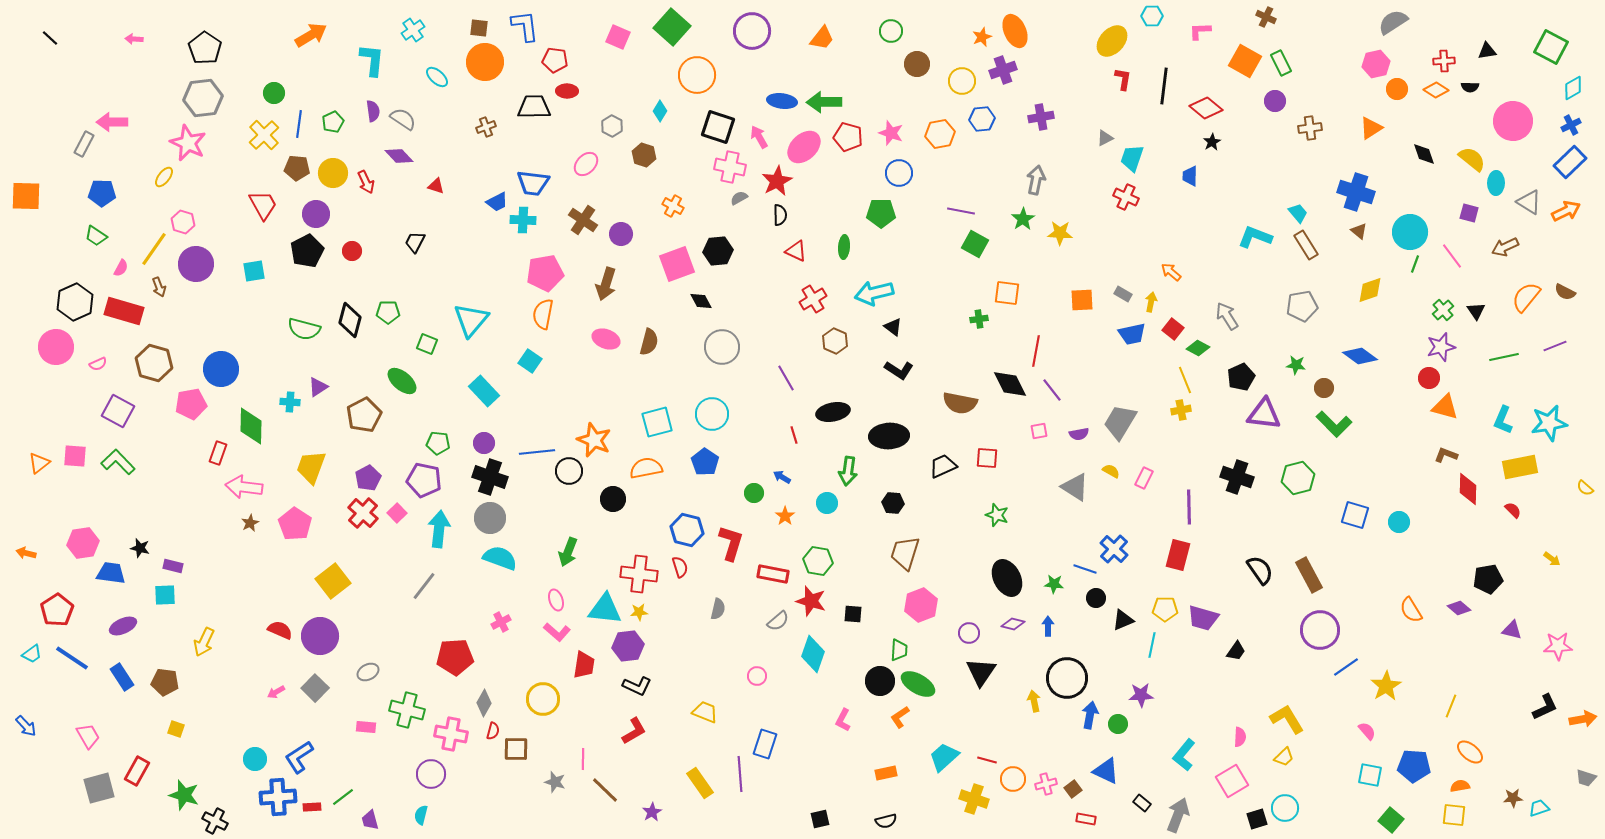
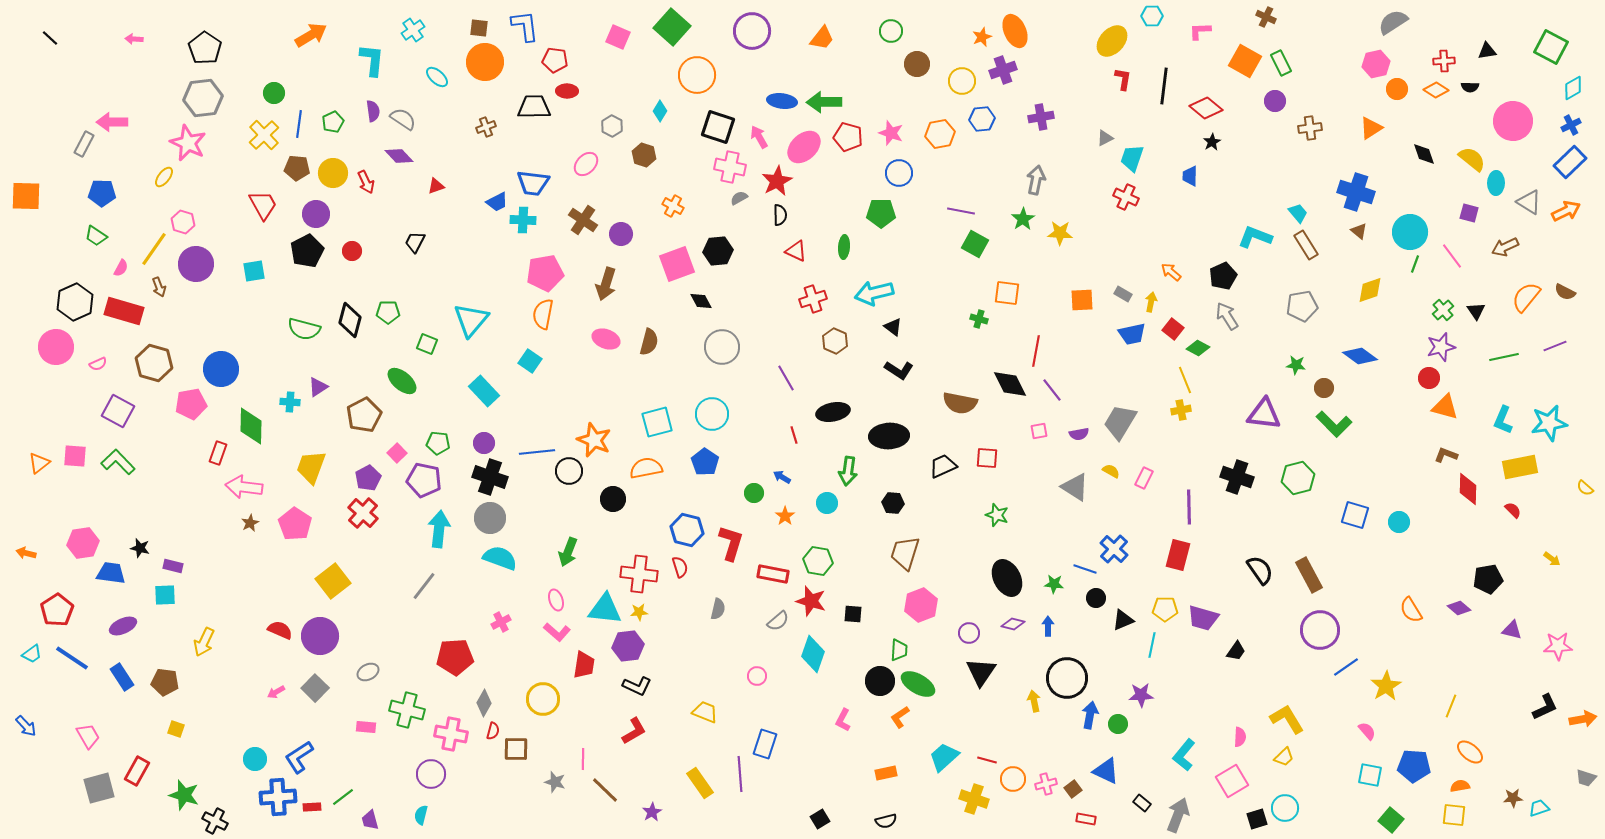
red triangle at (436, 186): rotated 36 degrees counterclockwise
red cross at (813, 299): rotated 12 degrees clockwise
green cross at (979, 319): rotated 24 degrees clockwise
black pentagon at (1241, 377): moved 18 px left, 101 px up
pink square at (397, 513): moved 60 px up
black square at (820, 819): rotated 18 degrees counterclockwise
